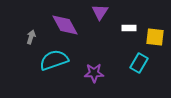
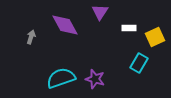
yellow square: rotated 30 degrees counterclockwise
cyan semicircle: moved 7 px right, 18 px down
purple star: moved 1 px right, 6 px down; rotated 18 degrees clockwise
